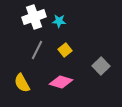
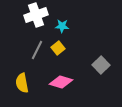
white cross: moved 2 px right, 2 px up
cyan star: moved 3 px right, 5 px down
yellow square: moved 7 px left, 2 px up
gray square: moved 1 px up
yellow semicircle: rotated 18 degrees clockwise
